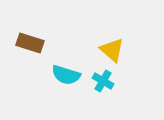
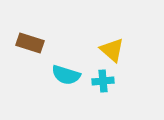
cyan cross: rotated 35 degrees counterclockwise
